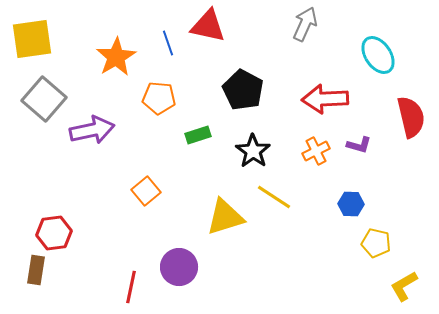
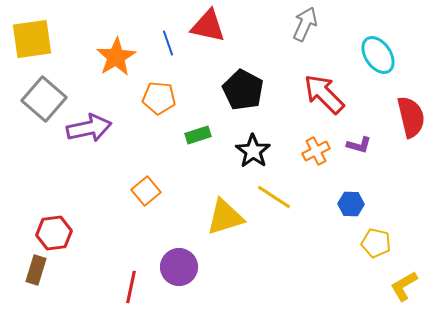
red arrow: moved 1 px left, 5 px up; rotated 48 degrees clockwise
purple arrow: moved 3 px left, 2 px up
brown rectangle: rotated 8 degrees clockwise
